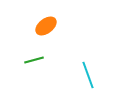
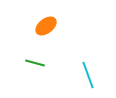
green line: moved 1 px right, 3 px down; rotated 30 degrees clockwise
